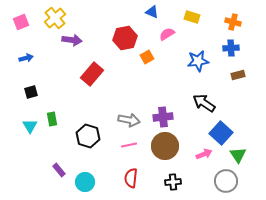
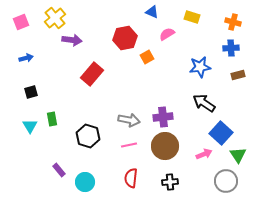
blue star: moved 2 px right, 6 px down
black cross: moved 3 px left
